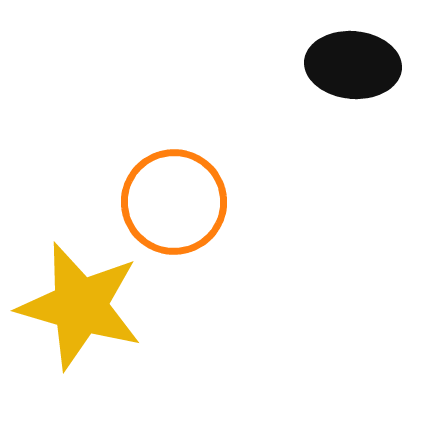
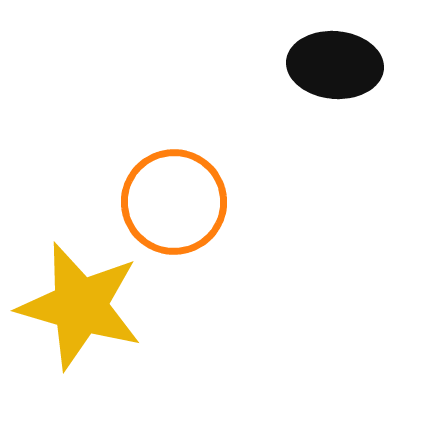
black ellipse: moved 18 px left
